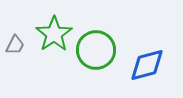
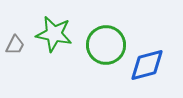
green star: rotated 27 degrees counterclockwise
green circle: moved 10 px right, 5 px up
